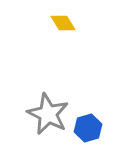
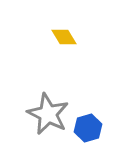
yellow diamond: moved 1 px right, 14 px down
